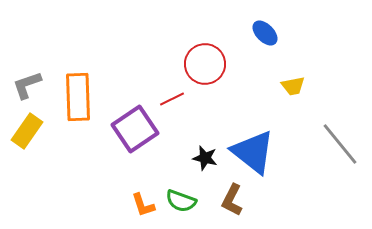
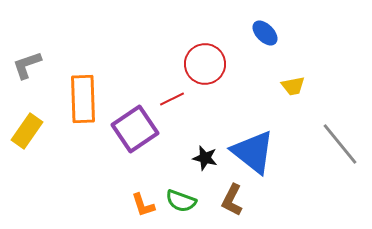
gray L-shape: moved 20 px up
orange rectangle: moved 5 px right, 2 px down
